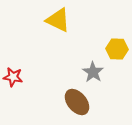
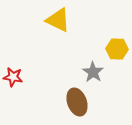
brown ellipse: rotated 20 degrees clockwise
